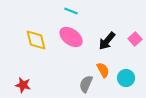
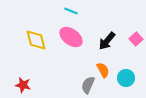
pink square: moved 1 px right
gray semicircle: moved 2 px right, 1 px down
